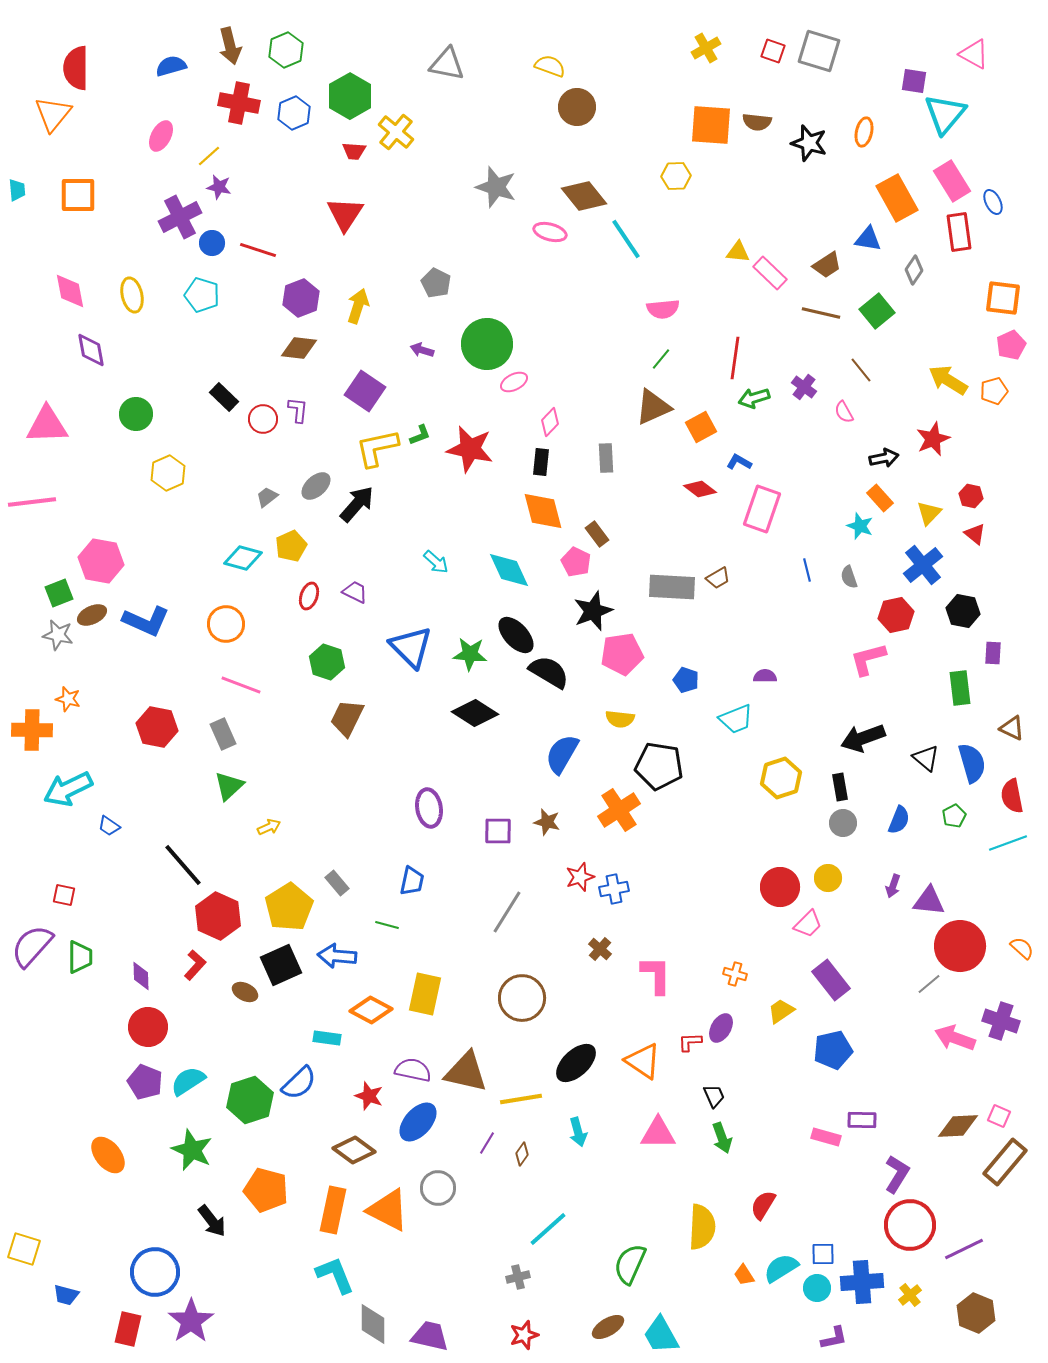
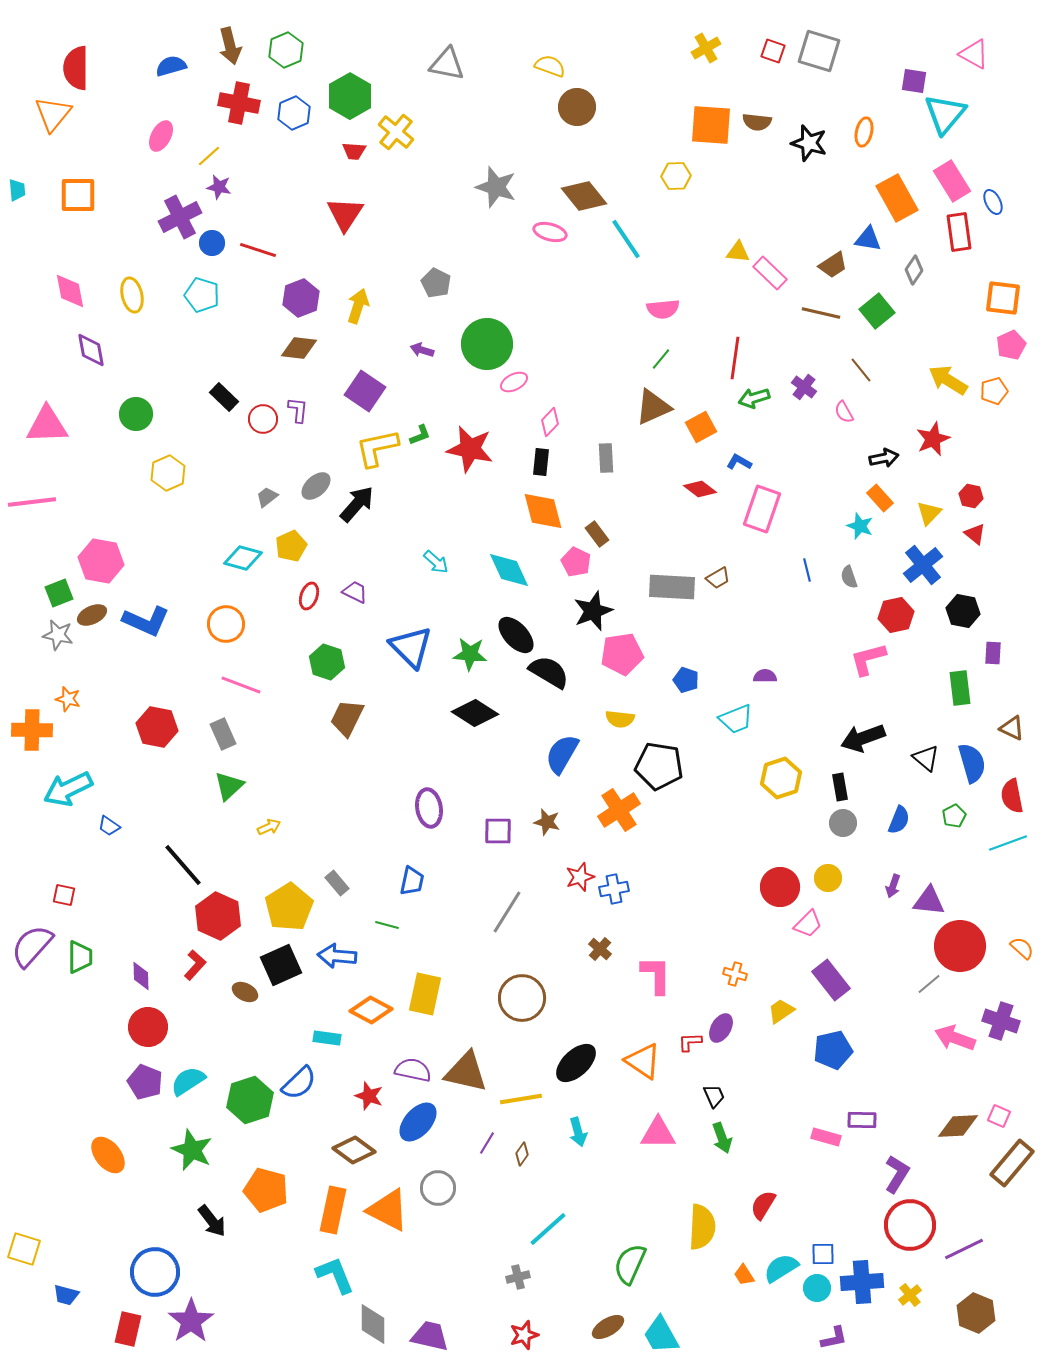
brown trapezoid at (827, 265): moved 6 px right
brown rectangle at (1005, 1162): moved 7 px right, 1 px down
